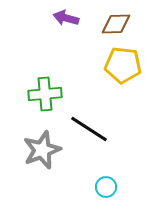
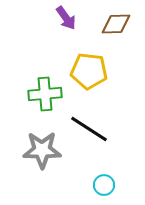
purple arrow: rotated 140 degrees counterclockwise
yellow pentagon: moved 34 px left, 6 px down
gray star: rotated 21 degrees clockwise
cyan circle: moved 2 px left, 2 px up
